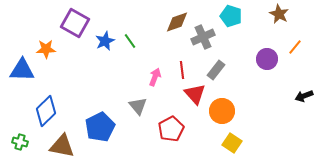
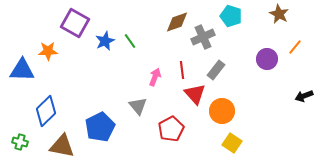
orange star: moved 2 px right, 2 px down
